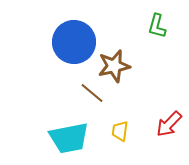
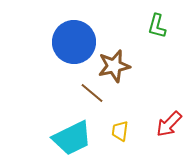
cyan trapezoid: moved 3 px right; rotated 15 degrees counterclockwise
